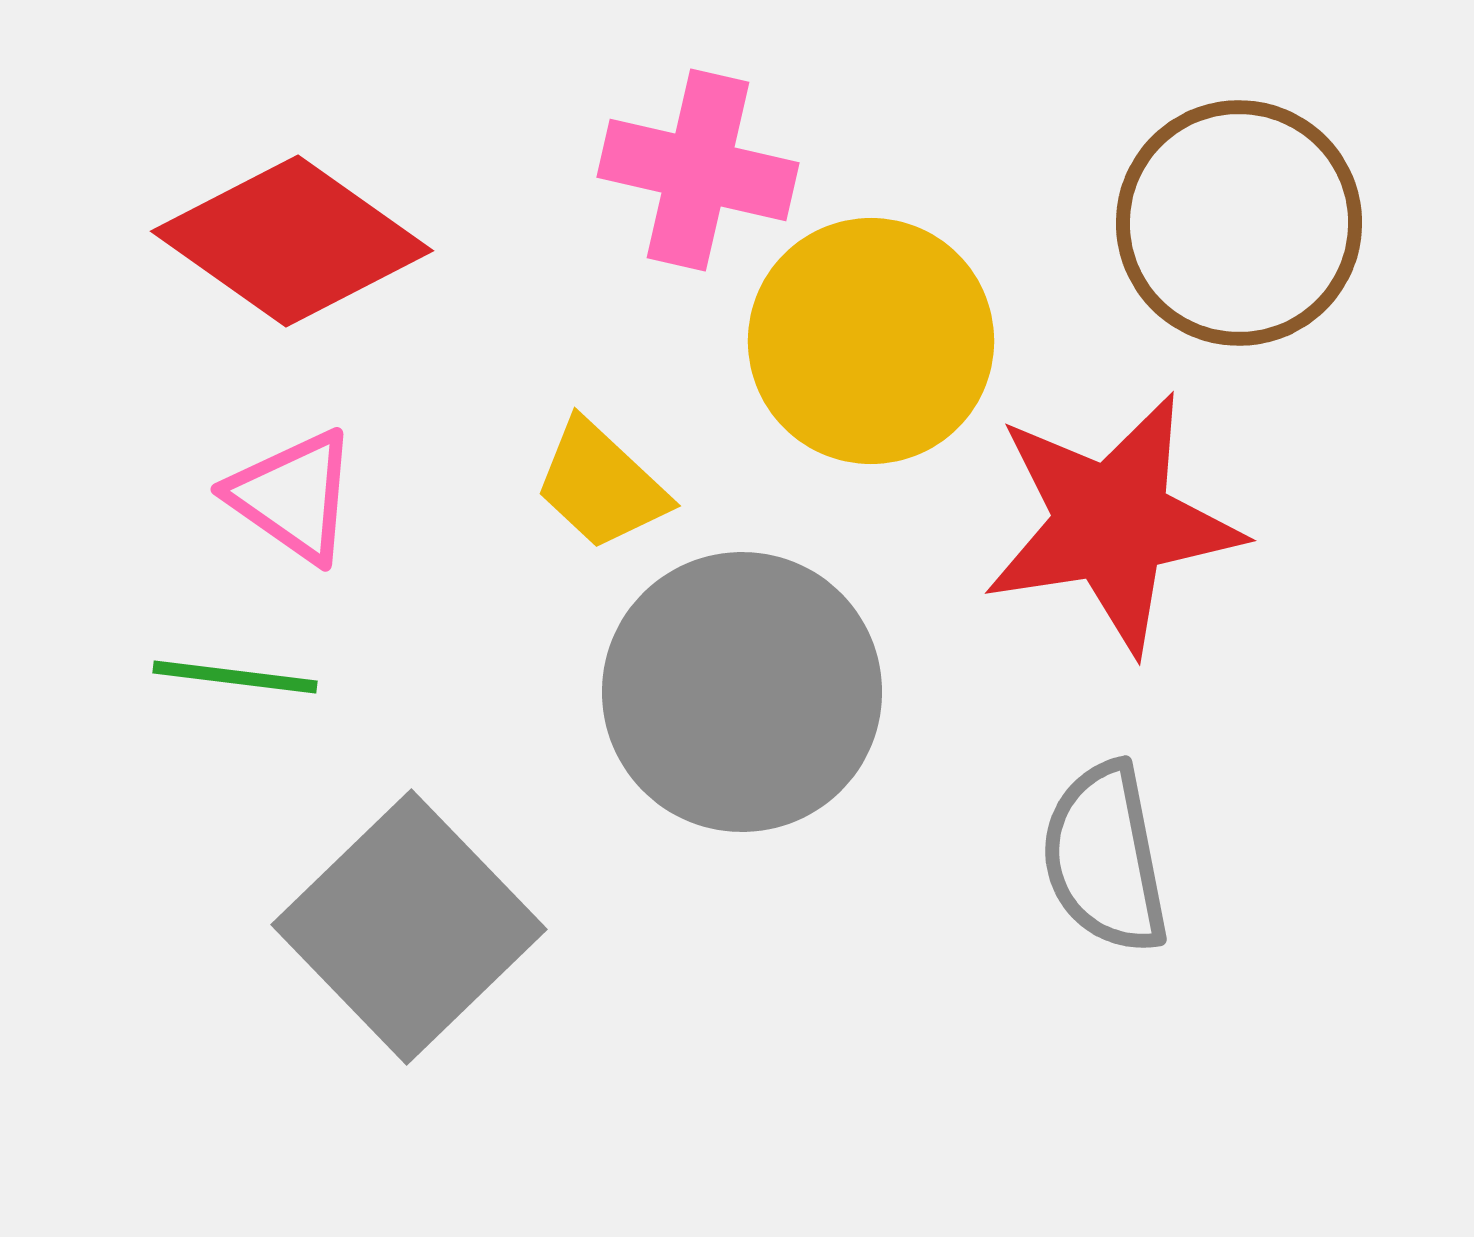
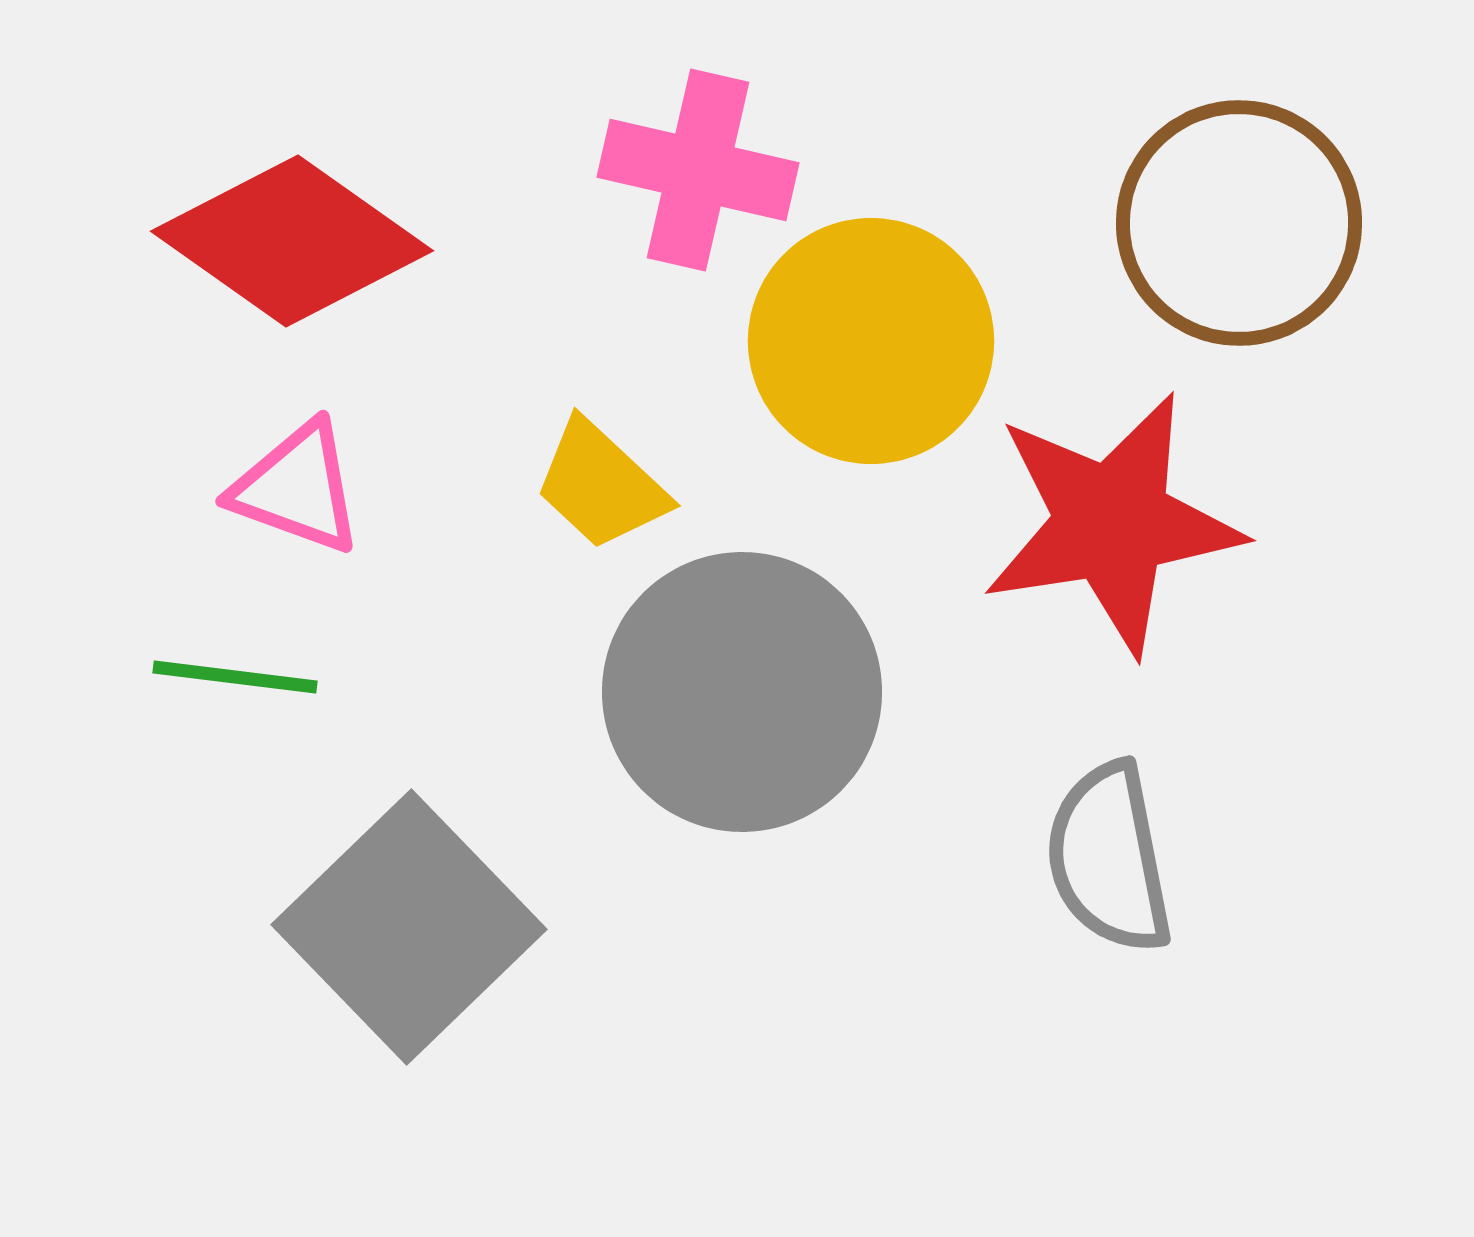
pink triangle: moved 4 px right, 8 px up; rotated 15 degrees counterclockwise
gray semicircle: moved 4 px right
